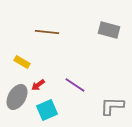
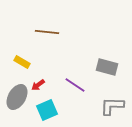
gray rectangle: moved 2 px left, 37 px down
